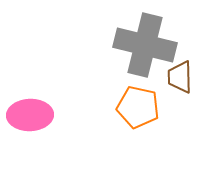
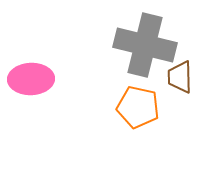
pink ellipse: moved 1 px right, 36 px up
